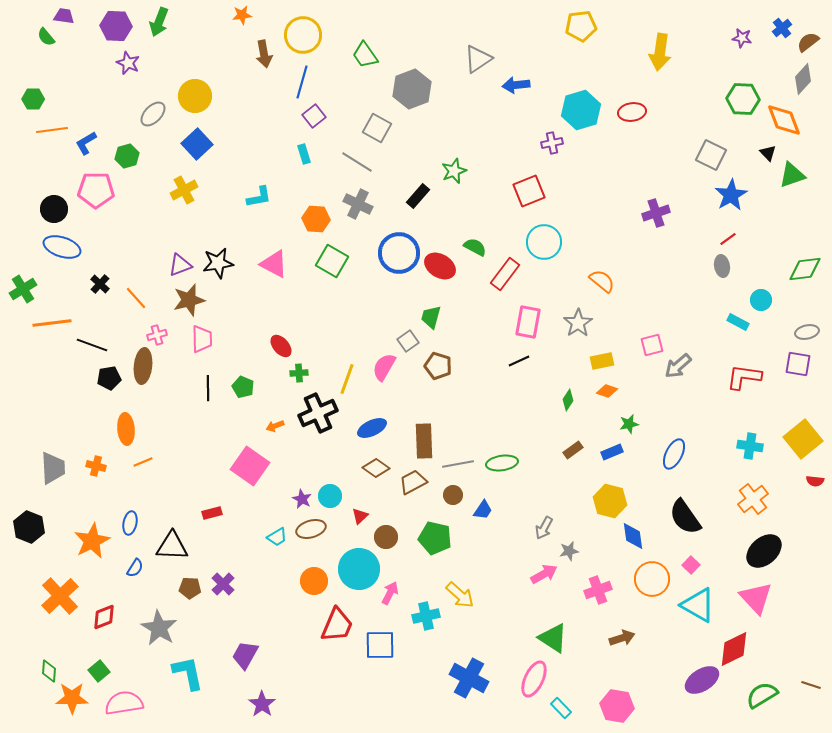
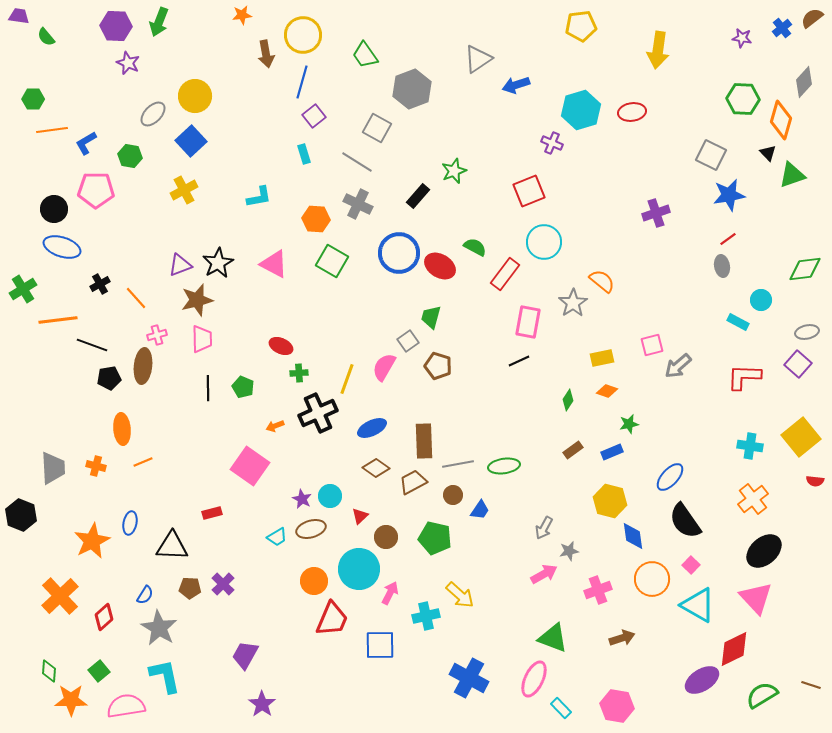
purple trapezoid at (64, 16): moved 45 px left
brown semicircle at (808, 42): moved 4 px right, 24 px up
yellow arrow at (660, 52): moved 2 px left, 2 px up
brown arrow at (264, 54): moved 2 px right
gray diamond at (803, 79): moved 1 px right, 3 px down
blue arrow at (516, 85): rotated 12 degrees counterclockwise
orange diamond at (784, 120): moved 3 px left; rotated 36 degrees clockwise
purple cross at (552, 143): rotated 35 degrees clockwise
blue square at (197, 144): moved 6 px left, 3 px up
green hexagon at (127, 156): moved 3 px right; rotated 25 degrees clockwise
blue star at (731, 195): moved 2 px left; rotated 20 degrees clockwise
black star at (218, 263): rotated 20 degrees counterclockwise
black cross at (100, 284): rotated 18 degrees clockwise
brown star at (189, 300): moved 8 px right
orange line at (52, 323): moved 6 px right, 3 px up
gray star at (578, 323): moved 5 px left, 20 px up
red ellipse at (281, 346): rotated 25 degrees counterclockwise
yellow rectangle at (602, 361): moved 3 px up
purple square at (798, 364): rotated 32 degrees clockwise
red L-shape at (744, 377): rotated 6 degrees counterclockwise
orange ellipse at (126, 429): moved 4 px left
yellow square at (803, 439): moved 2 px left, 2 px up
blue ellipse at (674, 454): moved 4 px left, 23 px down; rotated 16 degrees clockwise
green ellipse at (502, 463): moved 2 px right, 3 px down
blue trapezoid at (483, 510): moved 3 px left
black semicircle at (685, 517): moved 4 px down
black hexagon at (29, 527): moved 8 px left, 12 px up
blue semicircle at (135, 568): moved 10 px right, 27 px down
red diamond at (104, 617): rotated 20 degrees counterclockwise
red trapezoid at (337, 625): moved 5 px left, 6 px up
green triangle at (553, 638): rotated 12 degrees counterclockwise
cyan L-shape at (188, 673): moved 23 px left, 3 px down
orange star at (72, 698): moved 1 px left, 2 px down
pink semicircle at (124, 703): moved 2 px right, 3 px down
